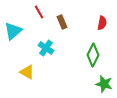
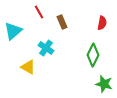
yellow triangle: moved 1 px right, 5 px up
